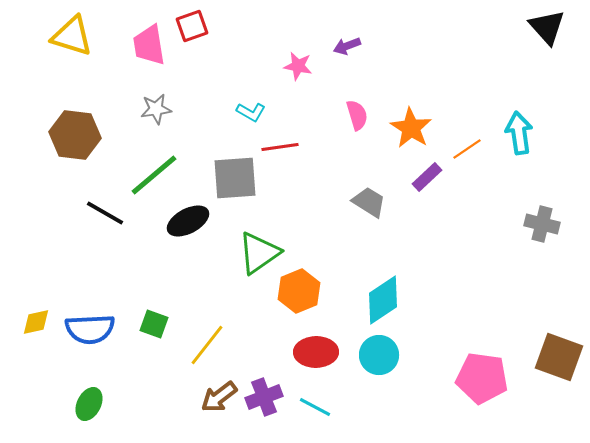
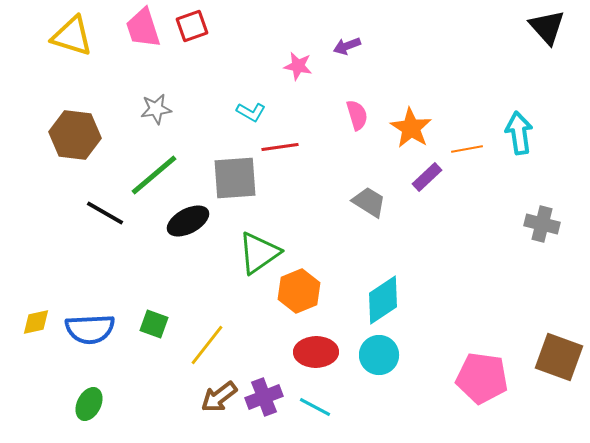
pink trapezoid: moved 6 px left, 17 px up; rotated 9 degrees counterclockwise
orange line: rotated 24 degrees clockwise
